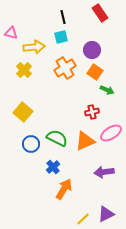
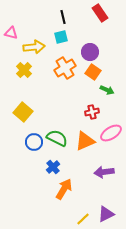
purple circle: moved 2 px left, 2 px down
orange square: moved 2 px left
blue circle: moved 3 px right, 2 px up
